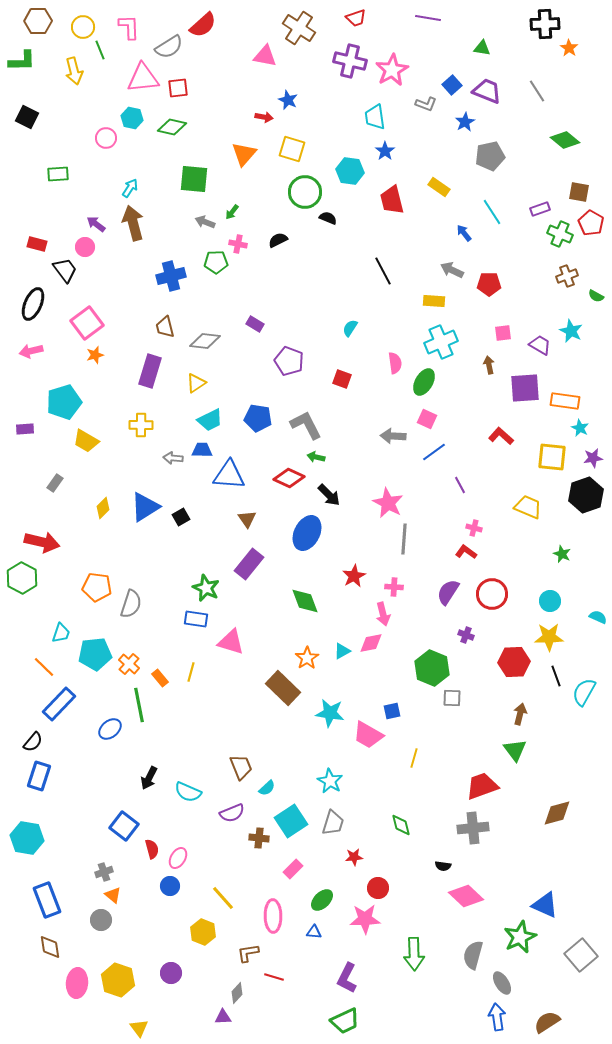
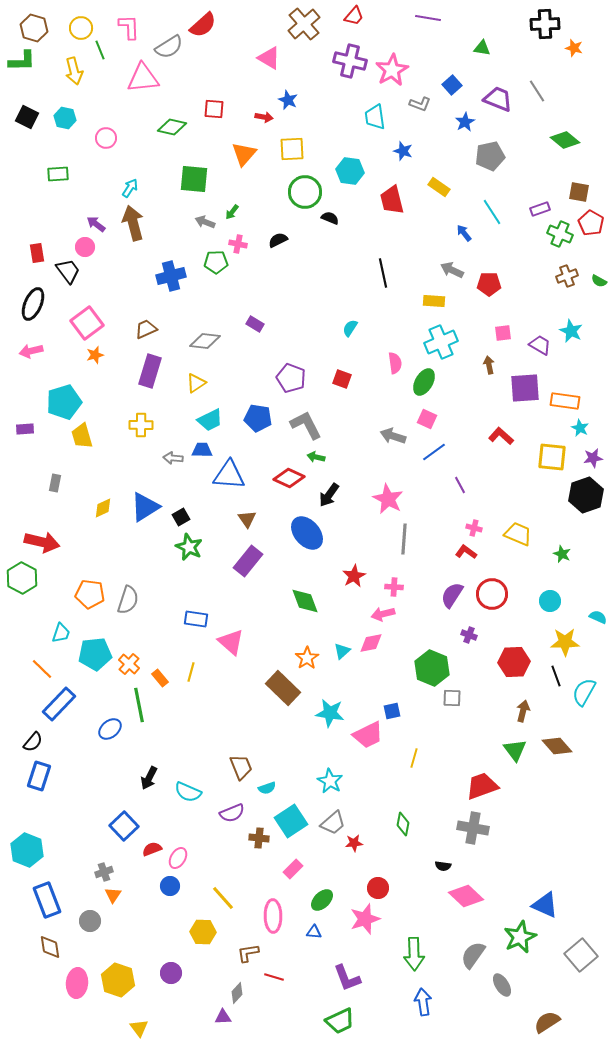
red trapezoid at (356, 18): moved 2 px left, 2 px up; rotated 30 degrees counterclockwise
brown hexagon at (38, 21): moved 4 px left, 7 px down; rotated 16 degrees clockwise
yellow circle at (83, 27): moved 2 px left, 1 px down
brown cross at (299, 28): moved 5 px right, 4 px up; rotated 16 degrees clockwise
orange star at (569, 48): moved 5 px right; rotated 18 degrees counterclockwise
pink triangle at (265, 56): moved 4 px right, 2 px down; rotated 20 degrees clockwise
red square at (178, 88): moved 36 px right, 21 px down; rotated 10 degrees clockwise
purple trapezoid at (487, 91): moved 11 px right, 8 px down
gray L-shape at (426, 104): moved 6 px left
cyan hexagon at (132, 118): moved 67 px left
yellow square at (292, 149): rotated 20 degrees counterclockwise
blue star at (385, 151): moved 18 px right; rotated 18 degrees counterclockwise
black semicircle at (328, 218): moved 2 px right
red rectangle at (37, 244): moved 9 px down; rotated 66 degrees clockwise
black trapezoid at (65, 270): moved 3 px right, 1 px down
black line at (383, 271): moved 2 px down; rotated 16 degrees clockwise
green semicircle at (596, 296): moved 3 px right, 15 px up
brown trapezoid at (165, 327): moved 19 px left, 2 px down; rotated 80 degrees clockwise
purple pentagon at (289, 361): moved 2 px right, 17 px down
gray arrow at (393, 436): rotated 15 degrees clockwise
yellow trapezoid at (86, 441): moved 4 px left, 5 px up; rotated 44 degrees clockwise
gray rectangle at (55, 483): rotated 24 degrees counterclockwise
black arrow at (329, 495): rotated 80 degrees clockwise
pink star at (388, 503): moved 4 px up
yellow trapezoid at (528, 507): moved 10 px left, 27 px down
yellow diamond at (103, 508): rotated 20 degrees clockwise
blue ellipse at (307, 533): rotated 68 degrees counterclockwise
purple rectangle at (249, 564): moved 1 px left, 3 px up
orange pentagon at (97, 587): moved 7 px left, 7 px down
green star at (206, 588): moved 17 px left, 41 px up
purple semicircle at (448, 592): moved 4 px right, 3 px down
gray semicircle at (131, 604): moved 3 px left, 4 px up
pink arrow at (383, 614): rotated 90 degrees clockwise
purple cross at (466, 635): moved 3 px right
yellow star at (549, 637): moved 16 px right, 5 px down
pink triangle at (231, 642): rotated 24 degrees clockwise
cyan triangle at (342, 651): rotated 12 degrees counterclockwise
orange line at (44, 667): moved 2 px left, 2 px down
brown arrow at (520, 714): moved 3 px right, 3 px up
pink trapezoid at (368, 735): rotated 56 degrees counterclockwise
cyan semicircle at (267, 788): rotated 24 degrees clockwise
brown diamond at (557, 813): moved 67 px up; rotated 64 degrees clockwise
gray trapezoid at (333, 823): rotated 32 degrees clockwise
green diamond at (401, 825): moved 2 px right, 1 px up; rotated 25 degrees clockwise
blue square at (124, 826): rotated 8 degrees clockwise
gray cross at (473, 828): rotated 16 degrees clockwise
cyan hexagon at (27, 838): moved 12 px down; rotated 12 degrees clockwise
red semicircle at (152, 849): rotated 96 degrees counterclockwise
red star at (354, 857): moved 14 px up
orange triangle at (113, 895): rotated 24 degrees clockwise
pink star at (365, 919): rotated 16 degrees counterclockwise
gray circle at (101, 920): moved 11 px left, 1 px down
yellow hexagon at (203, 932): rotated 20 degrees counterclockwise
gray semicircle at (473, 955): rotated 20 degrees clockwise
purple L-shape at (347, 978): rotated 48 degrees counterclockwise
gray ellipse at (502, 983): moved 2 px down
blue arrow at (497, 1017): moved 74 px left, 15 px up
green trapezoid at (345, 1021): moved 5 px left
